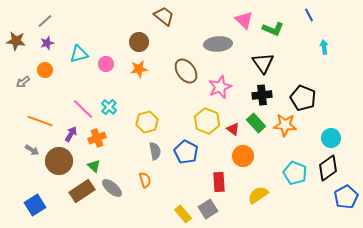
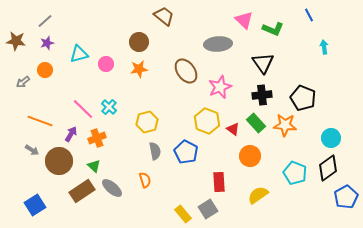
orange circle at (243, 156): moved 7 px right
